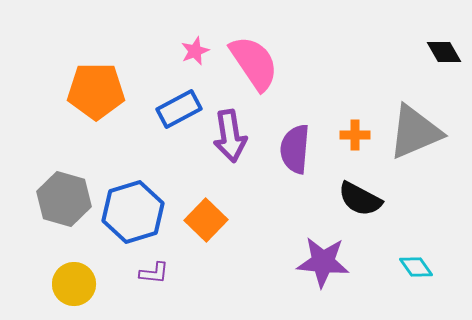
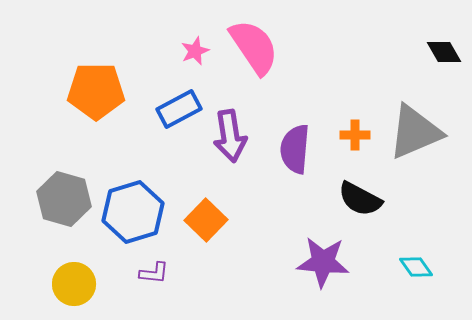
pink semicircle: moved 16 px up
